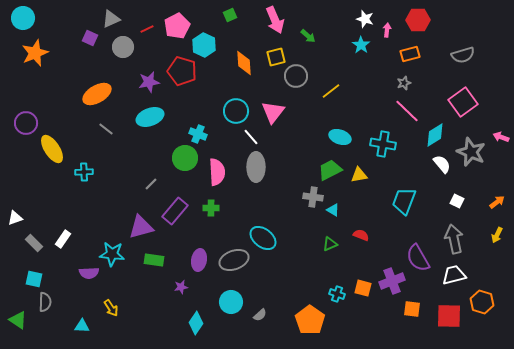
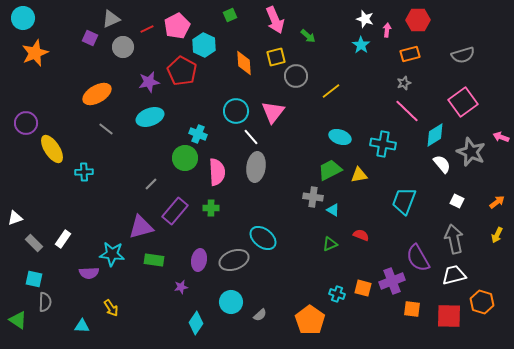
red pentagon at (182, 71): rotated 12 degrees clockwise
gray ellipse at (256, 167): rotated 8 degrees clockwise
